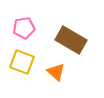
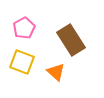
pink pentagon: rotated 20 degrees counterclockwise
brown rectangle: rotated 28 degrees clockwise
